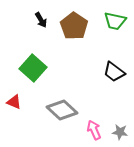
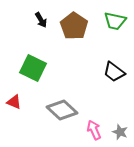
green square: rotated 16 degrees counterclockwise
gray star: rotated 14 degrees clockwise
